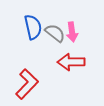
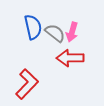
pink arrow: rotated 24 degrees clockwise
red arrow: moved 1 px left, 4 px up
